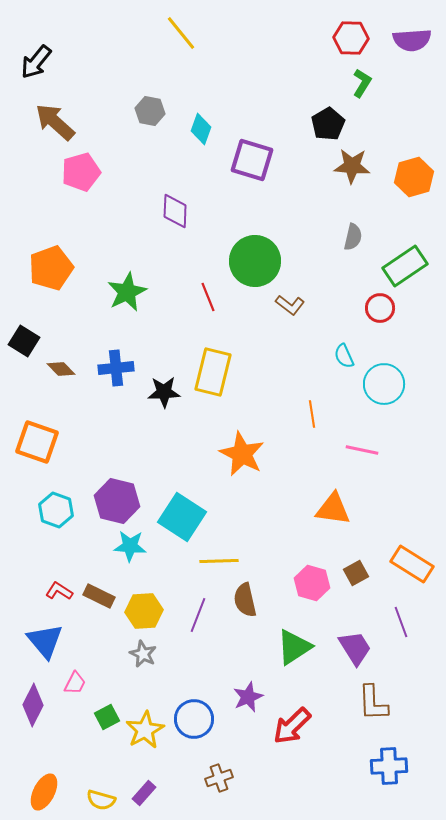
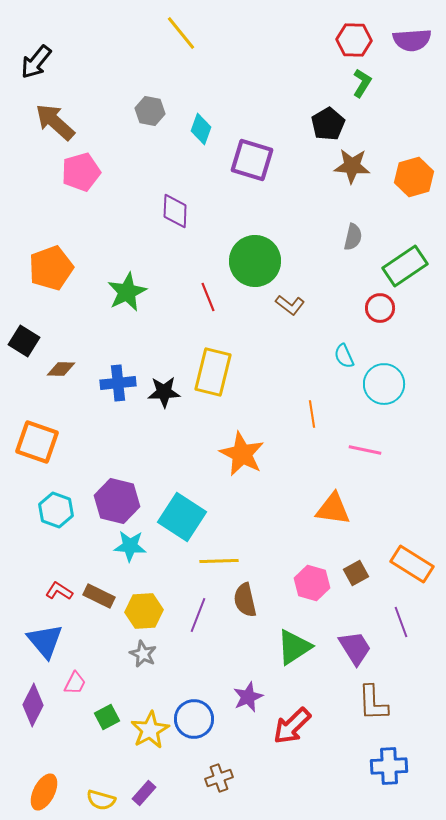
red hexagon at (351, 38): moved 3 px right, 2 px down
blue cross at (116, 368): moved 2 px right, 15 px down
brown diamond at (61, 369): rotated 44 degrees counterclockwise
pink line at (362, 450): moved 3 px right
yellow star at (145, 730): moved 5 px right
